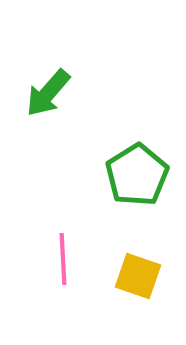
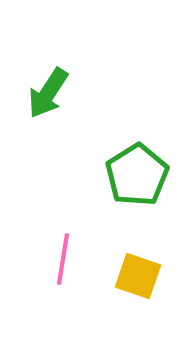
green arrow: rotated 8 degrees counterclockwise
pink line: rotated 12 degrees clockwise
